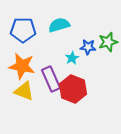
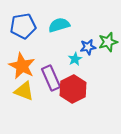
blue pentagon: moved 4 px up; rotated 10 degrees counterclockwise
blue star: rotated 14 degrees counterclockwise
cyan star: moved 3 px right, 1 px down
orange star: rotated 16 degrees clockwise
purple rectangle: moved 1 px up
red hexagon: rotated 12 degrees clockwise
